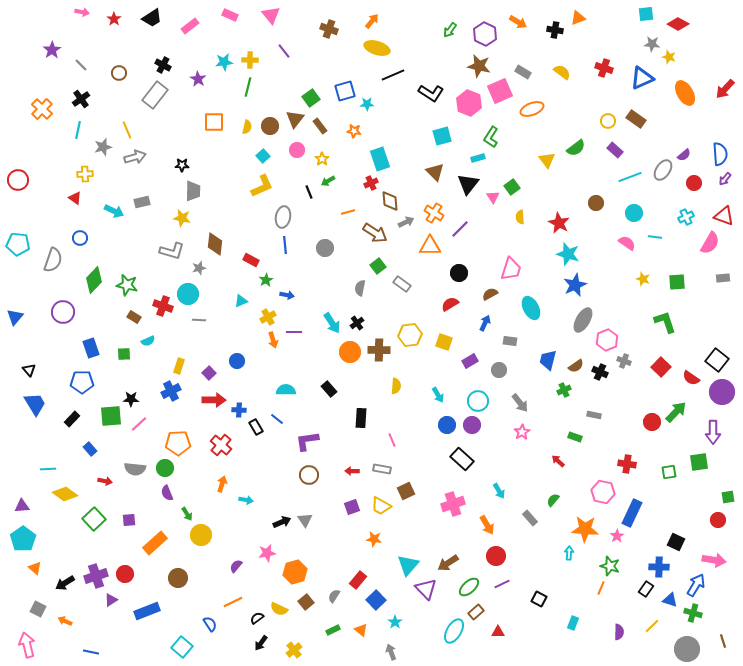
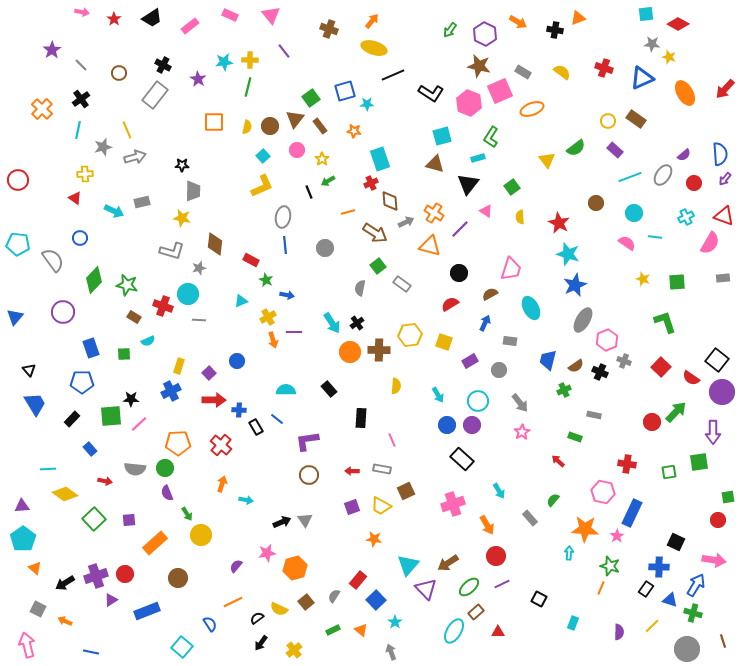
yellow ellipse at (377, 48): moved 3 px left
gray ellipse at (663, 170): moved 5 px down
brown triangle at (435, 172): moved 8 px up; rotated 30 degrees counterclockwise
pink triangle at (493, 197): moved 7 px left, 14 px down; rotated 24 degrees counterclockwise
orange triangle at (430, 246): rotated 15 degrees clockwise
gray semicircle at (53, 260): rotated 55 degrees counterclockwise
green star at (266, 280): rotated 16 degrees counterclockwise
orange hexagon at (295, 572): moved 4 px up
